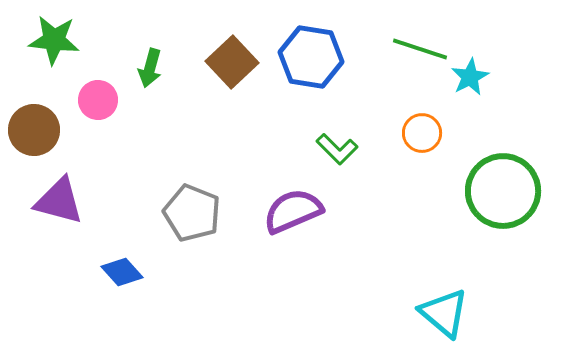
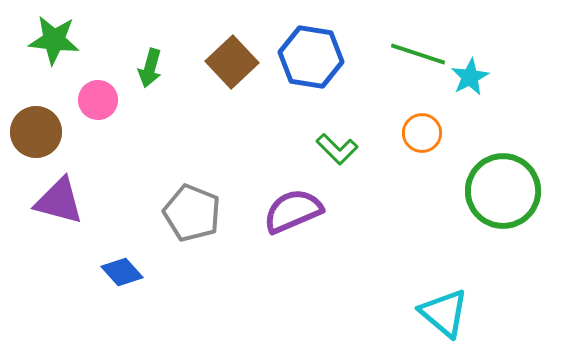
green line: moved 2 px left, 5 px down
brown circle: moved 2 px right, 2 px down
